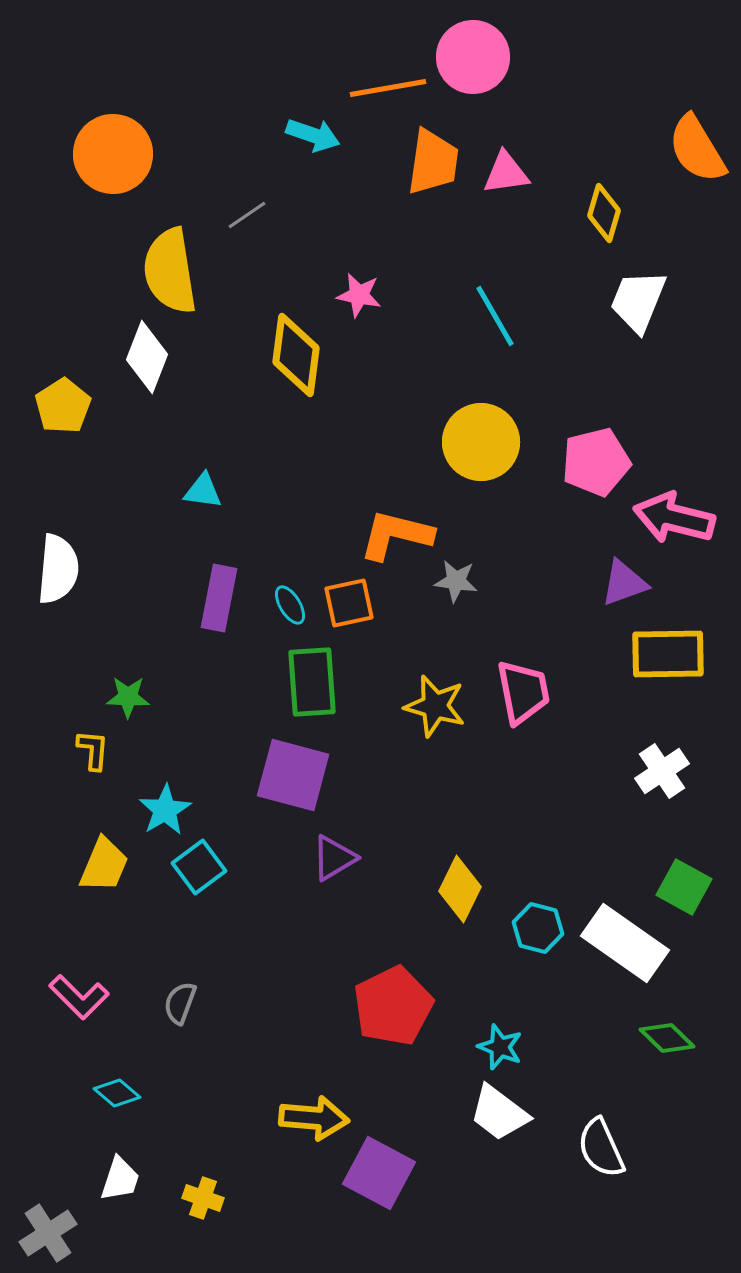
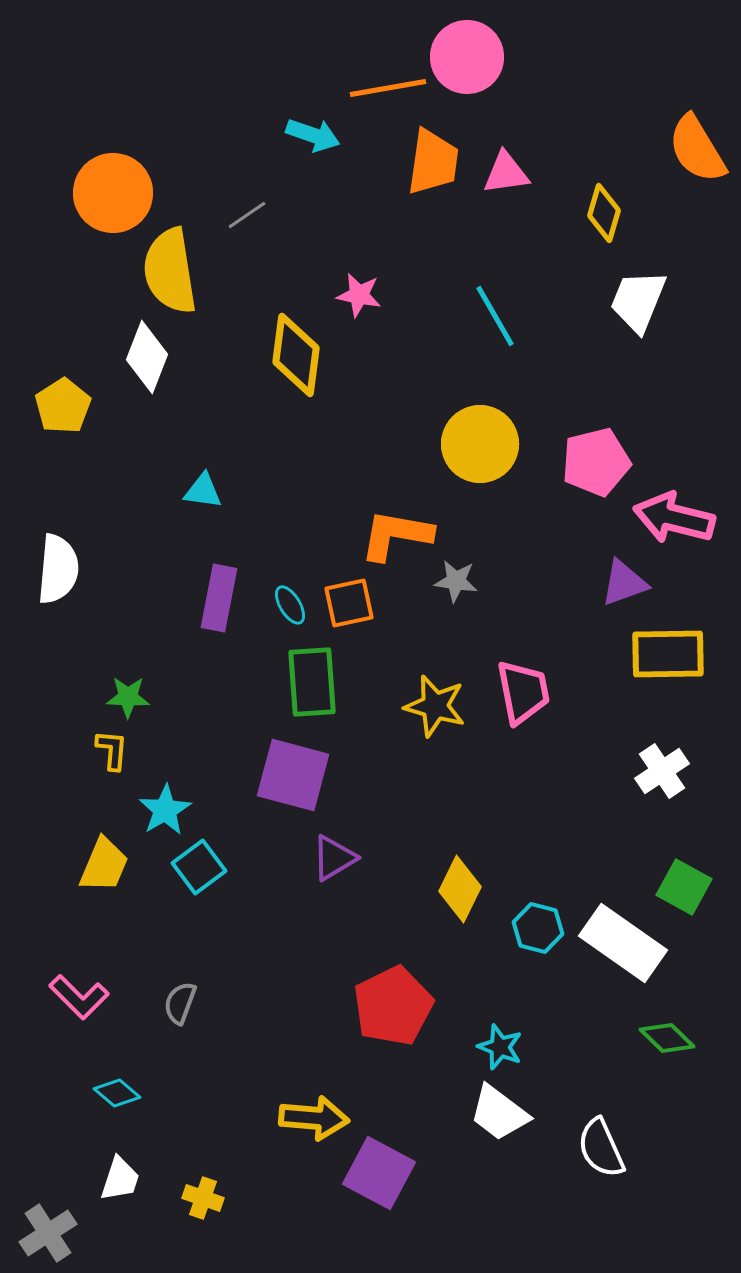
pink circle at (473, 57): moved 6 px left
orange circle at (113, 154): moved 39 px down
yellow circle at (481, 442): moved 1 px left, 2 px down
orange L-shape at (396, 535): rotated 4 degrees counterclockwise
yellow L-shape at (93, 750): moved 19 px right
white rectangle at (625, 943): moved 2 px left
